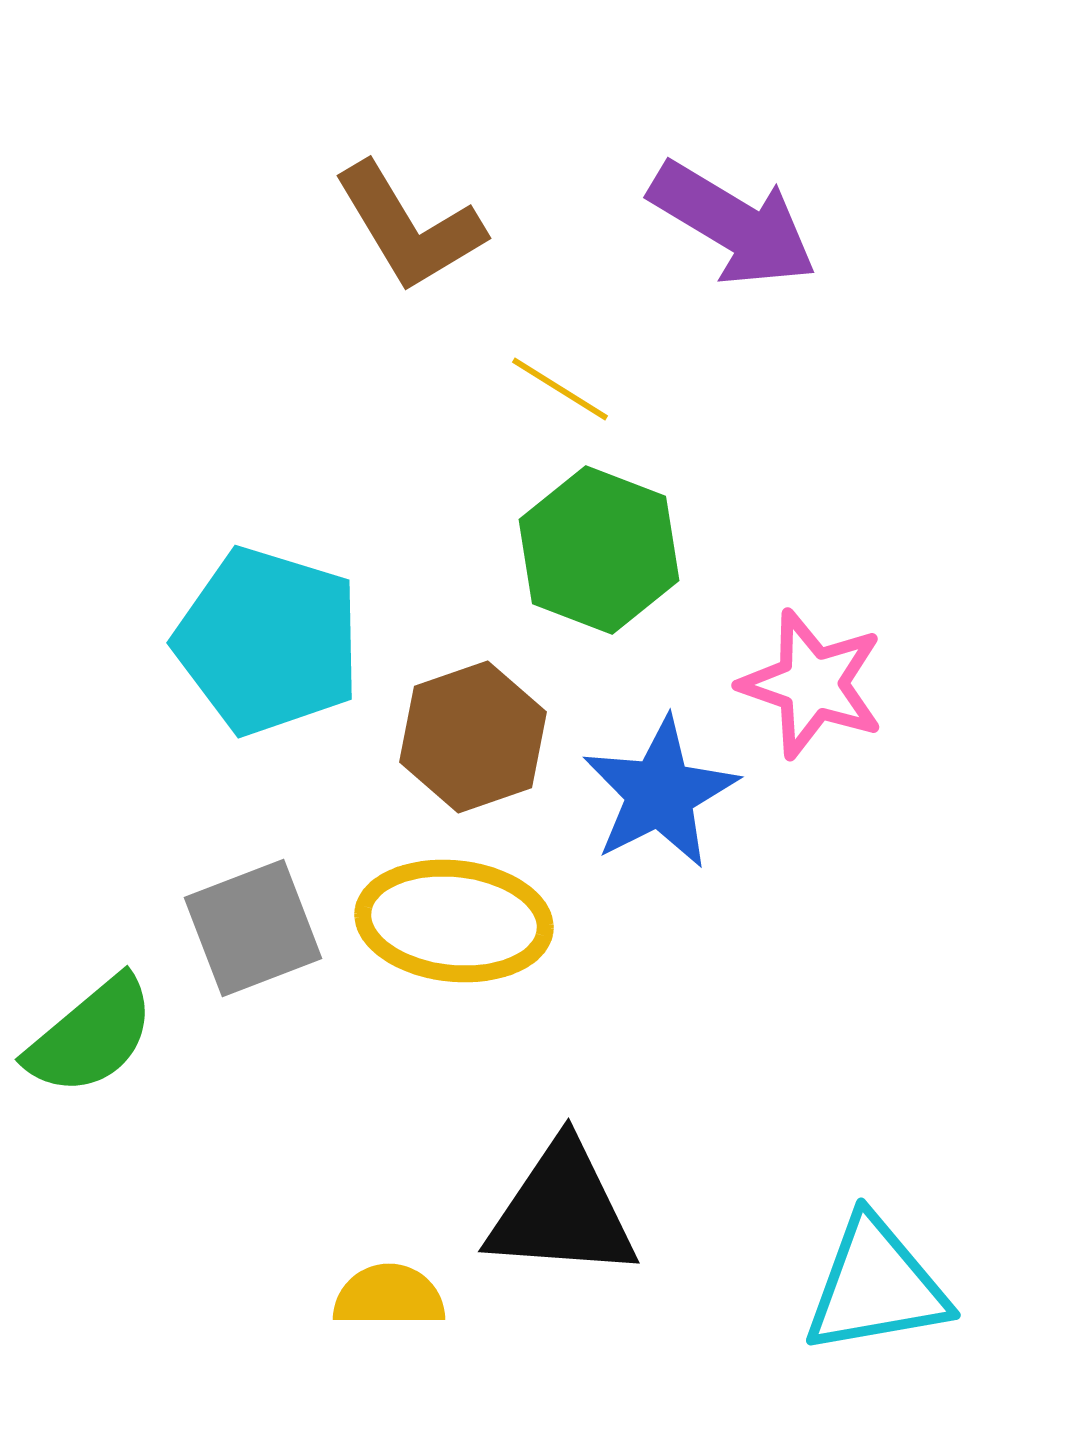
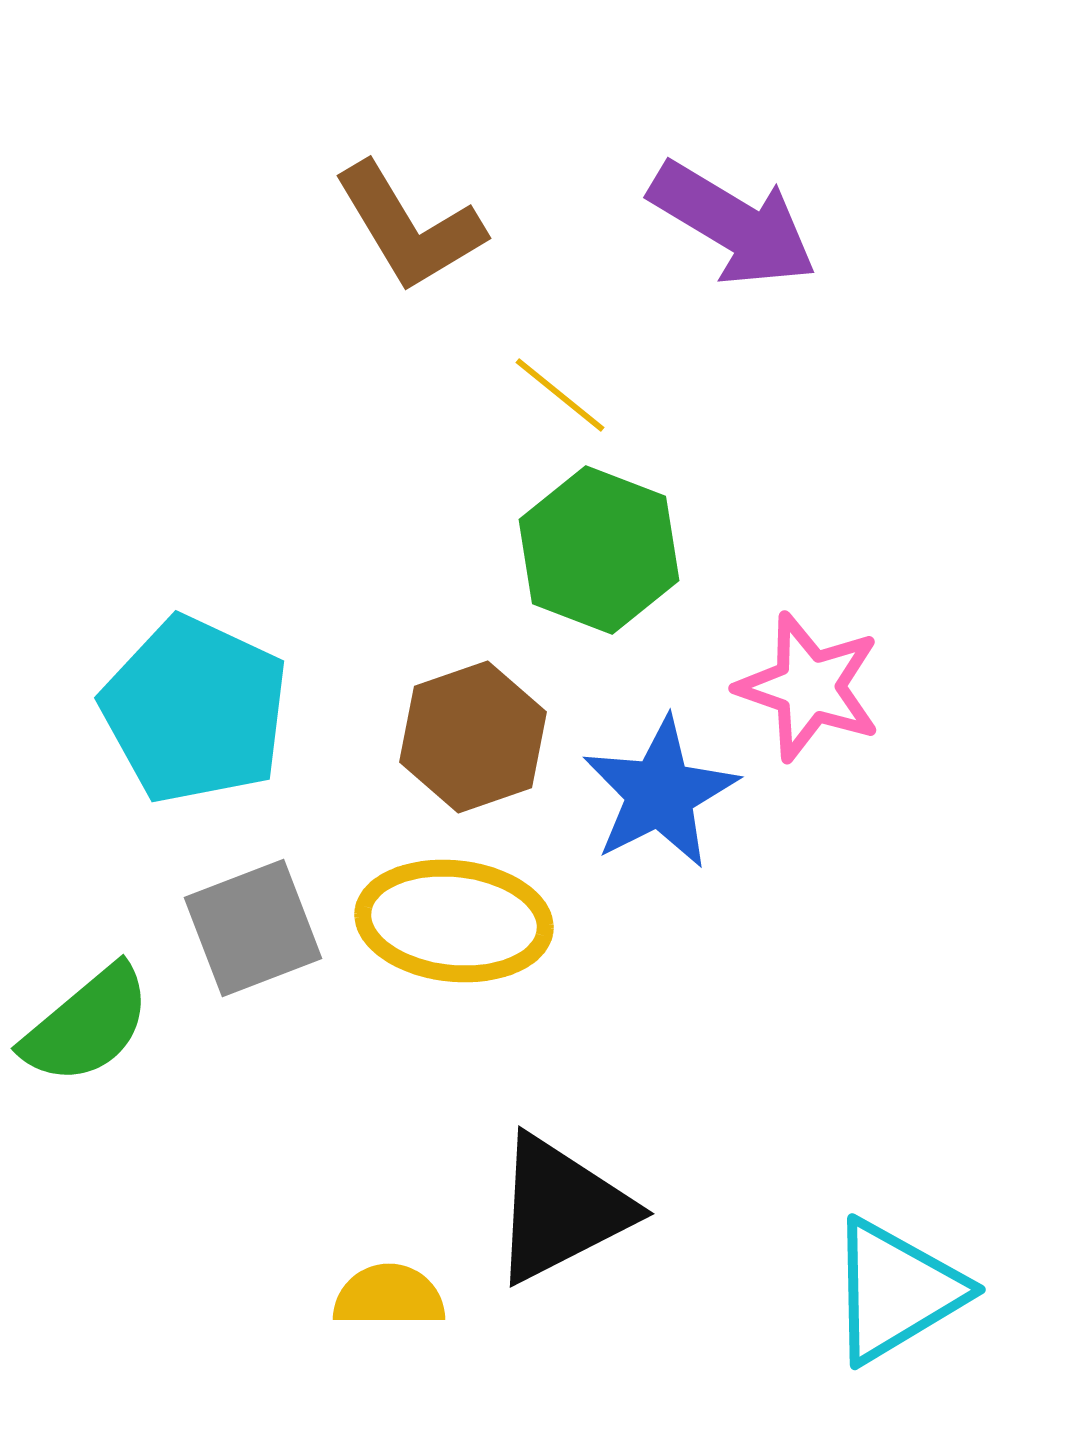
yellow line: moved 6 px down; rotated 7 degrees clockwise
cyan pentagon: moved 73 px left, 69 px down; rotated 8 degrees clockwise
pink star: moved 3 px left, 3 px down
green semicircle: moved 4 px left, 11 px up
black triangle: moved 1 px left, 2 px up; rotated 31 degrees counterclockwise
cyan triangle: moved 20 px right, 5 px down; rotated 21 degrees counterclockwise
